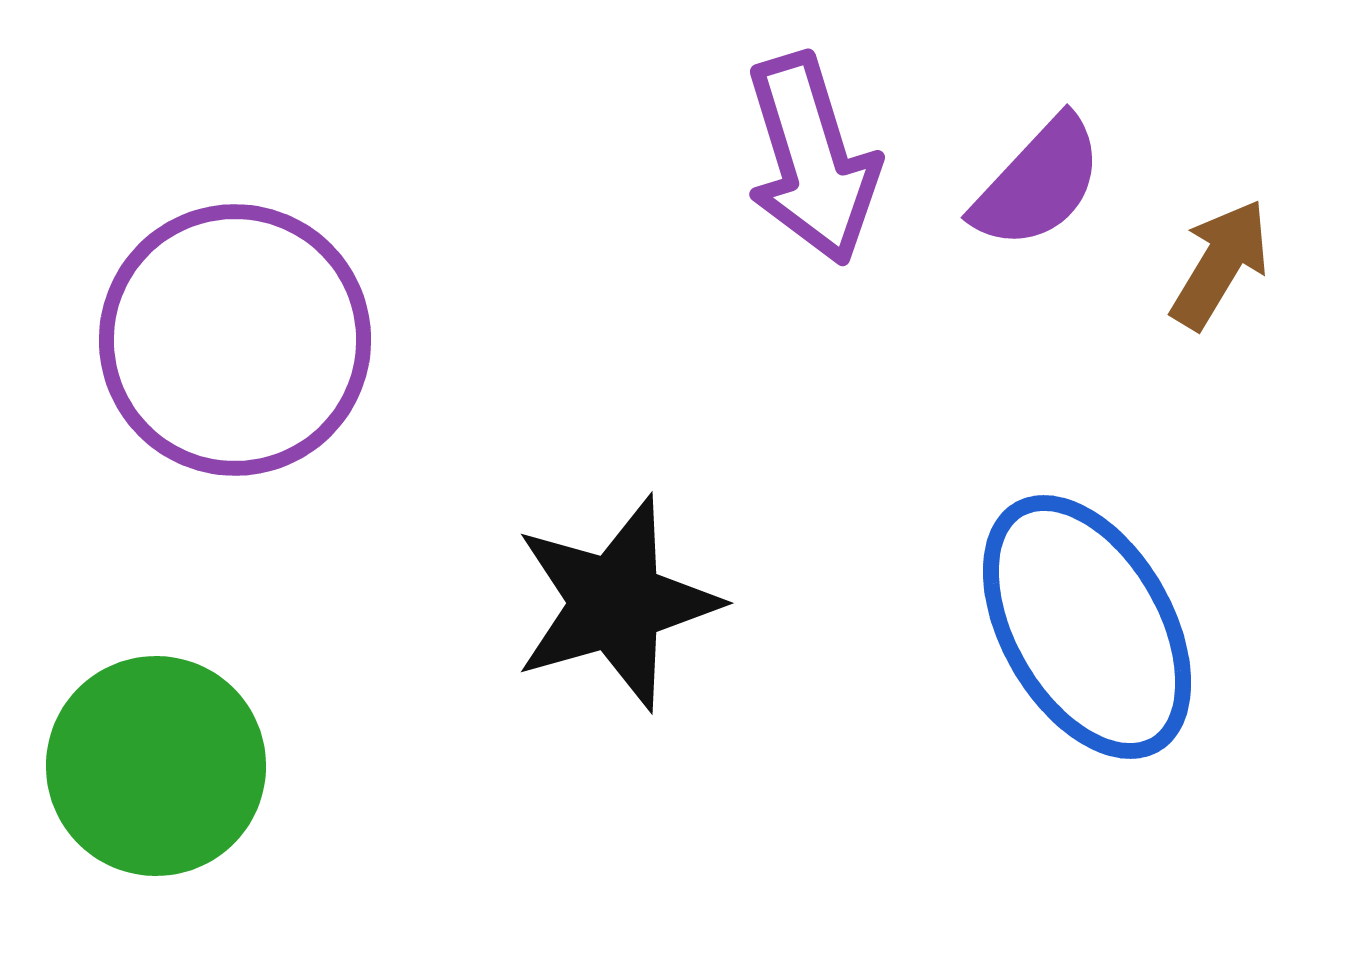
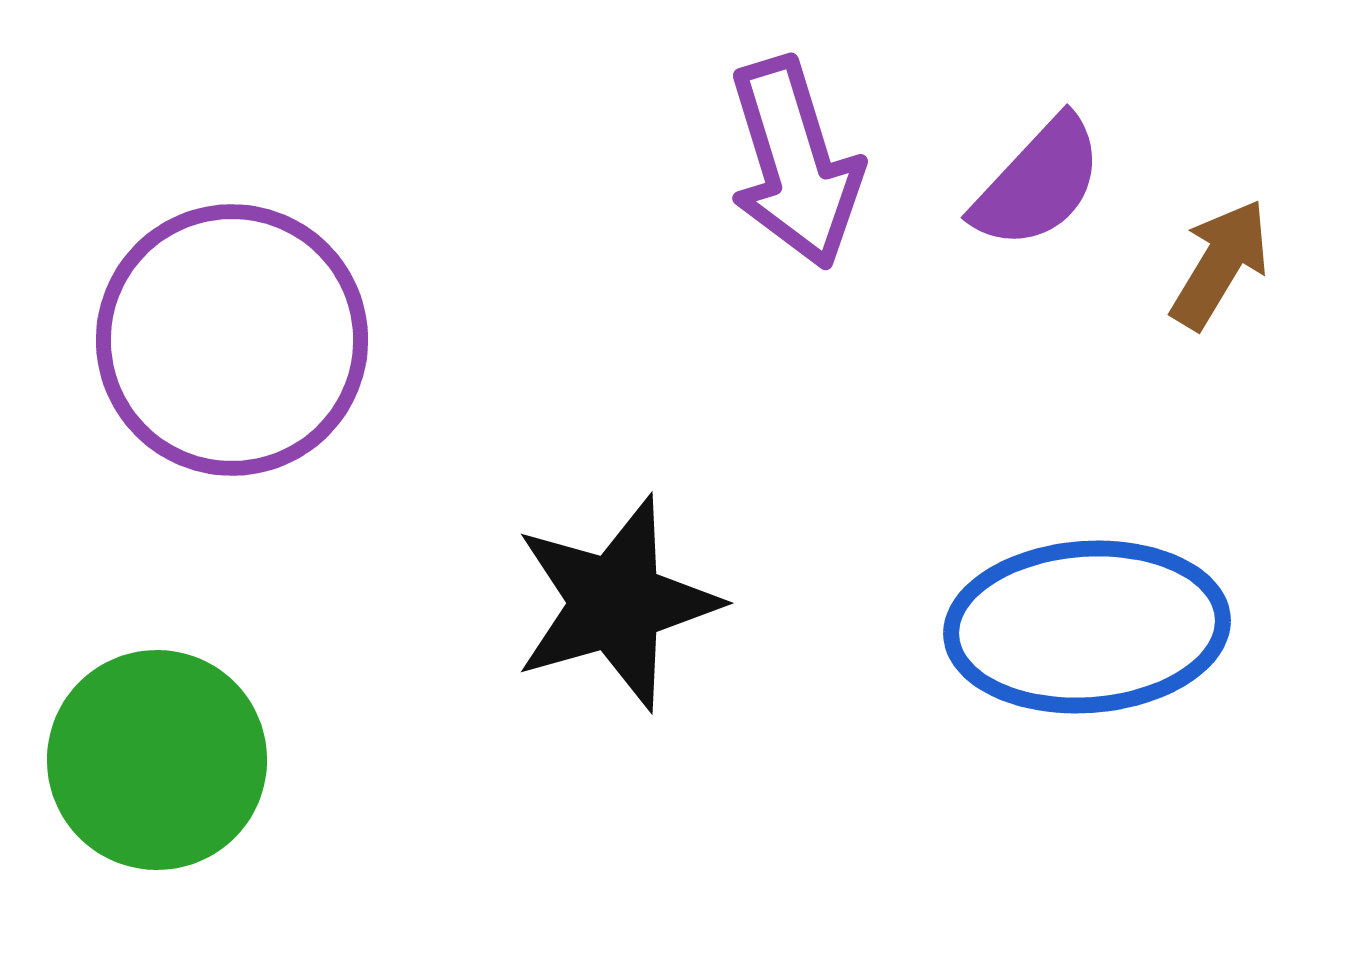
purple arrow: moved 17 px left, 4 px down
purple circle: moved 3 px left
blue ellipse: rotated 64 degrees counterclockwise
green circle: moved 1 px right, 6 px up
